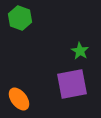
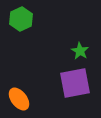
green hexagon: moved 1 px right, 1 px down; rotated 15 degrees clockwise
purple square: moved 3 px right, 1 px up
